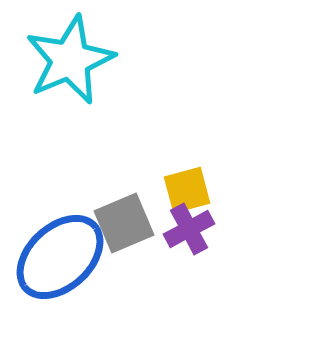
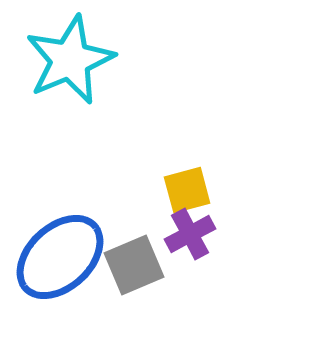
gray square: moved 10 px right, 42 px down
purple cross: moved 1 px right, 5 px down
